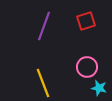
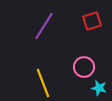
red square: moved 6 px right
purple line: rotated 12 degrees clockwise
pink circle: moved 3 px left
